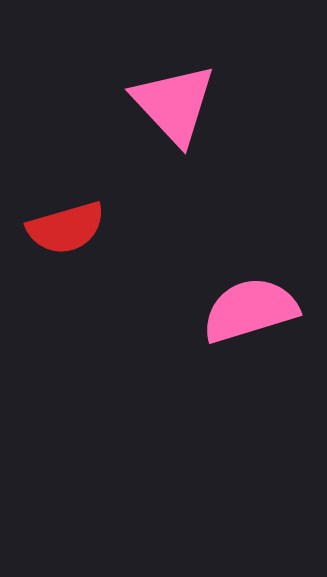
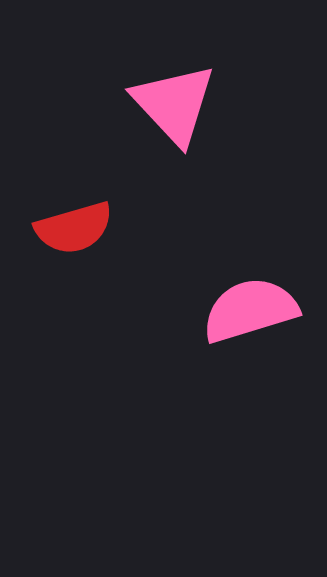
red semicircle: moved 8 px right
